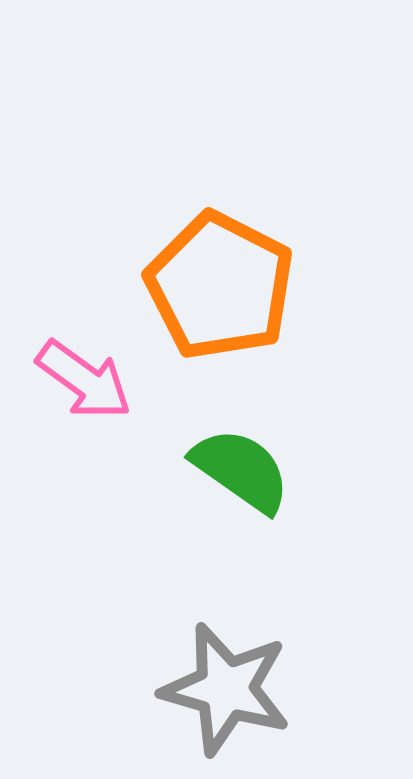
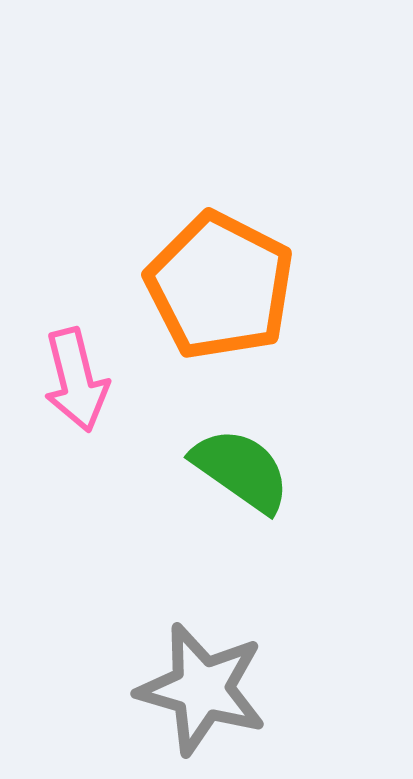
pink arrow: moved 8 px left; rotated 40 degrees clockwise
gray star: moved 24 px left
